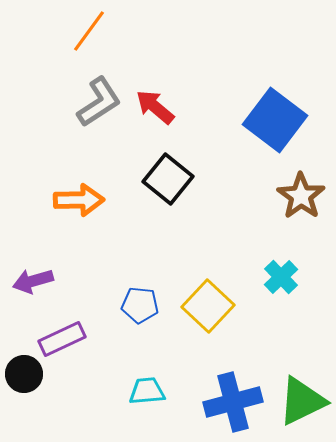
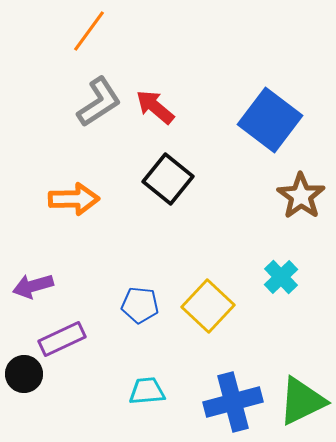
blue square: moved 5 px left
orange arrow: moved 5 px left, 1 px up
purple arrow: moved 5 px down
